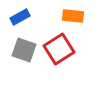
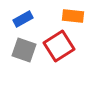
blue rectangle: moved 3 px right, 2 px down
red square: moved 3 px up
